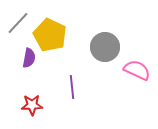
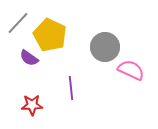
purple semicircle: rotated 114 degrees clockwise
pink semicircle: moved 6 px left
purple line: moved 1 px left, 1 px down
